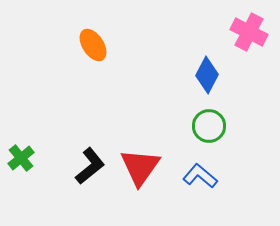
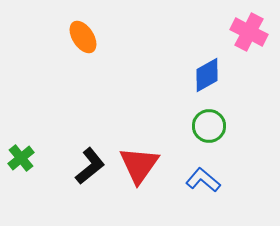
orange ellipse: moved 10 px left, 8 px up
blue diamond: rotated 33 degrees clockwise
red triangle: moved 1 px left, 2 px up
blue L-shape: moved 3 px right, 4 px down
